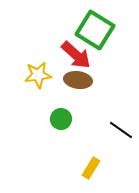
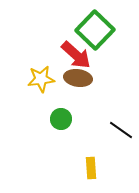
green square: rotated 12 degrees clockwise
yellow star: moved 3 px right, 4 px down
brown ellipse: moved 2 px up
yellow rectangle: rotated 35 degrees counterclockwise
